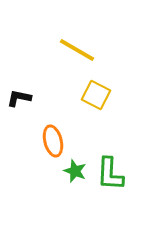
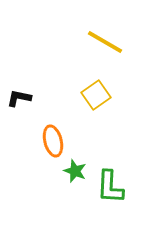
yellow line: moved 28 px right, 8 px up
yellow square: rotated 28 degrees clockwise
green L-shape: moved 13 px down
